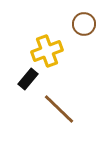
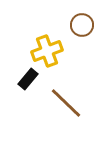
brown circle: moved 2 px left, 1 px down
brown line: moved 7 px right, 6 px up
